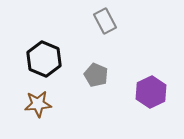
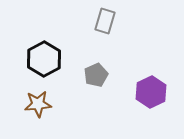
gray rectangle: rotated 45 degrees clockwise
black hexagon: rotated 8 degrees clockwise
gray pentagon: rotated 25 degrees clockwise
